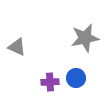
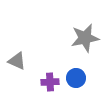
gray triangle: moved 14 px down
